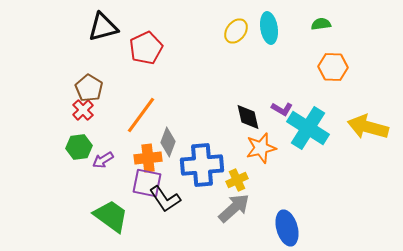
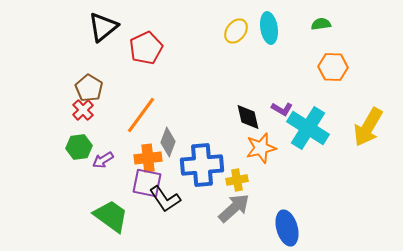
black triangle: rotated 24 degrees counterclockwise
yellow arrow: rotated 75 degrees counterclockwise
yellow cross: rotated 15 degrees clockwise
